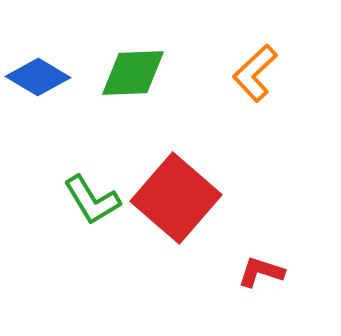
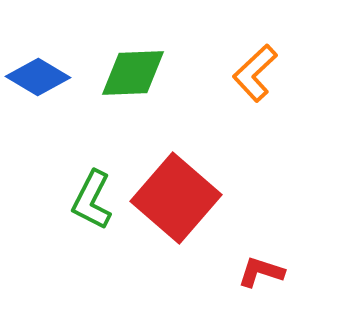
green L-shape: rotated 58 degrees clockwise
